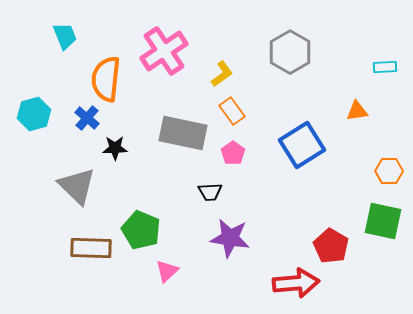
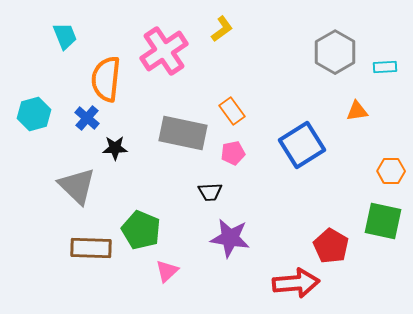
gray hexagon: moved 45 px right
yellow L-shape: moved 45 px up
pink pentagon: rotated 25 degrees clockwise
orange hexagon: moved 2 px right
